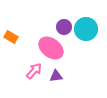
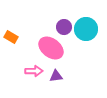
pink arrow: rotated 48 degrees clockwise
